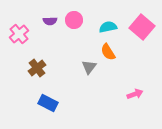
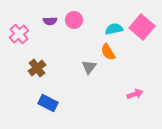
cyan semicircle: moved 6 px right, 2 px down
